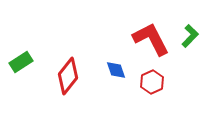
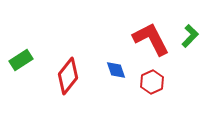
green rectangle: moved 2 px up
